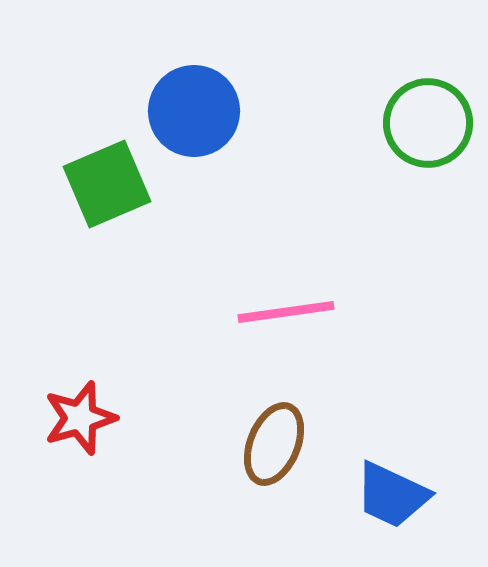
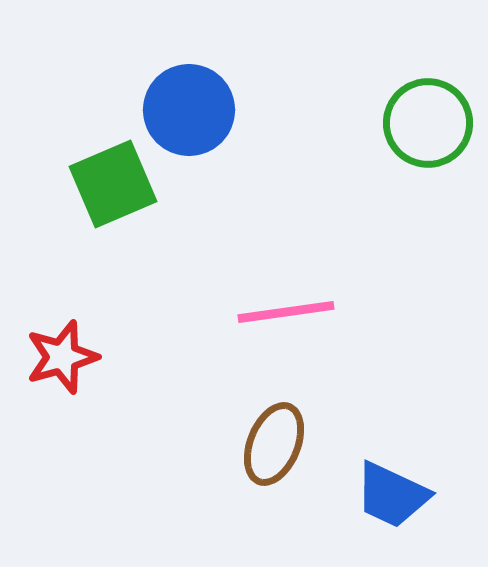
blue circle: moved 5 px left, 1 px up
green square: moved 6 px right
red star: moved 18 px left, 61 px up
